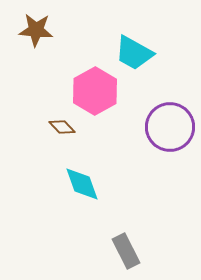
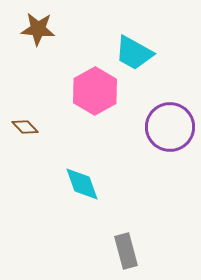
brown star: moved 2 px right, 1 px up
brown diamond: moved 37 px left
gray rectangle: rotated 12 degrees clockwise
